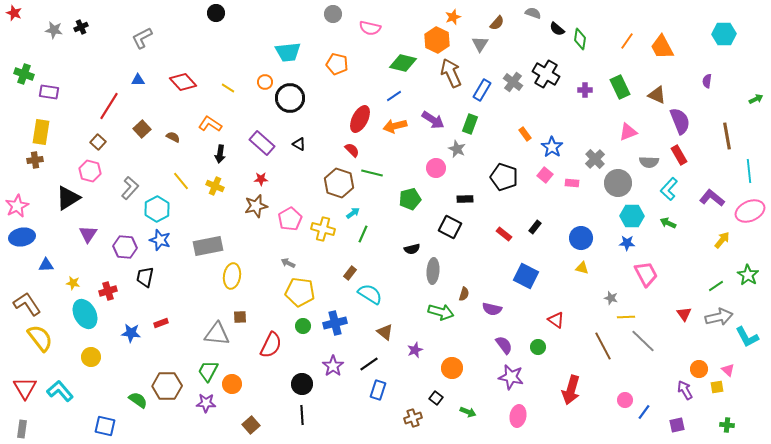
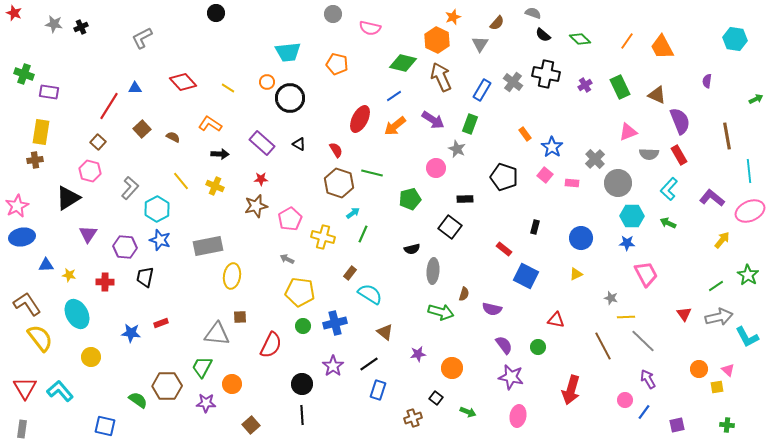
black semicircle at (557, 29): moved 14 px left, 6 px down
gray star at (54, 30): moved 6 px up
cyan hexagon at (724, 34): moved 11 px right, 5 px down; rotated 10 degrees clockwise
green diamond at (580, 39): rotated 55 degrees counterclockwise
brown arrow at (451, 73): moved 10 px left, 4 px down
black cross at (546, 74): rotated 20 degrees counterclockwise
blue triangle at (138, 80): moved 3 px left, 8 px down
orange circle at (265, 82): moved 2 px right
purple cross at (585, 90): moved 5 px up; rotated 32 degrees counterclockwise
orange arrow at (395, 126): rotated 25 degrees counterclockwise
red semicircle at (352, 150): moved 16 px left; rotated 14 degrees clockwise
black arrow at (220, 154): rotated 96 degrees counterclockwise
gray semicircle at (649, 162): moved 8 px up
black square at (450, 227): rotated 10 degrees clockwise
black rectangle at (535, 227): rotated 24 degrees counterclockwise
yellow cross at (323, 229): moved 8 px down
red rectangle at (504, 234): moved 15 px down
gray arrow at (288, 263): moved 1 px left, 4 px up
yellow triangle at (582, 268): moved 6 px left, 6 px down; rotated 40 degrees counterclockwise
yellow star at (73, 283): moved 4 px left, 8 px up
red cross at (108, 291): moved 3 px left, 9 px up; rotated 18 degrees clockwise
cyan ellipse at (85, 314): moved 8 px left
red triangle at (556, 320): rotated 24 degrees counterclockwise
purple star at (415, 350): moved 3 px right, 4 px down; rotated 14 degrees clockwise
green trapezoid at (208, 371): moved 6 px left, 4 px up
purple arrow at (685, 390): moved 37 px left, 11 px up
